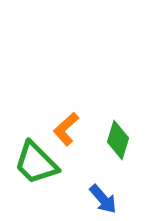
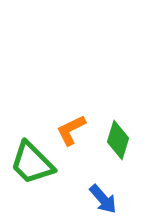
orange L-shape: moved 5 px right, 1 px down; rotated 16 degrees clockwise
green trapezoid: moved 4 px left
